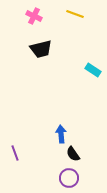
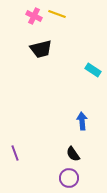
yellow line: moved 18 px left
blue arrow: moved 21 px right, 13 px up
